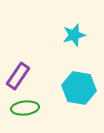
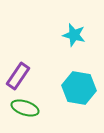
cyan star: rotated 30 degrees clockwise
green ellipse: rotated 24 degrees clockwise
